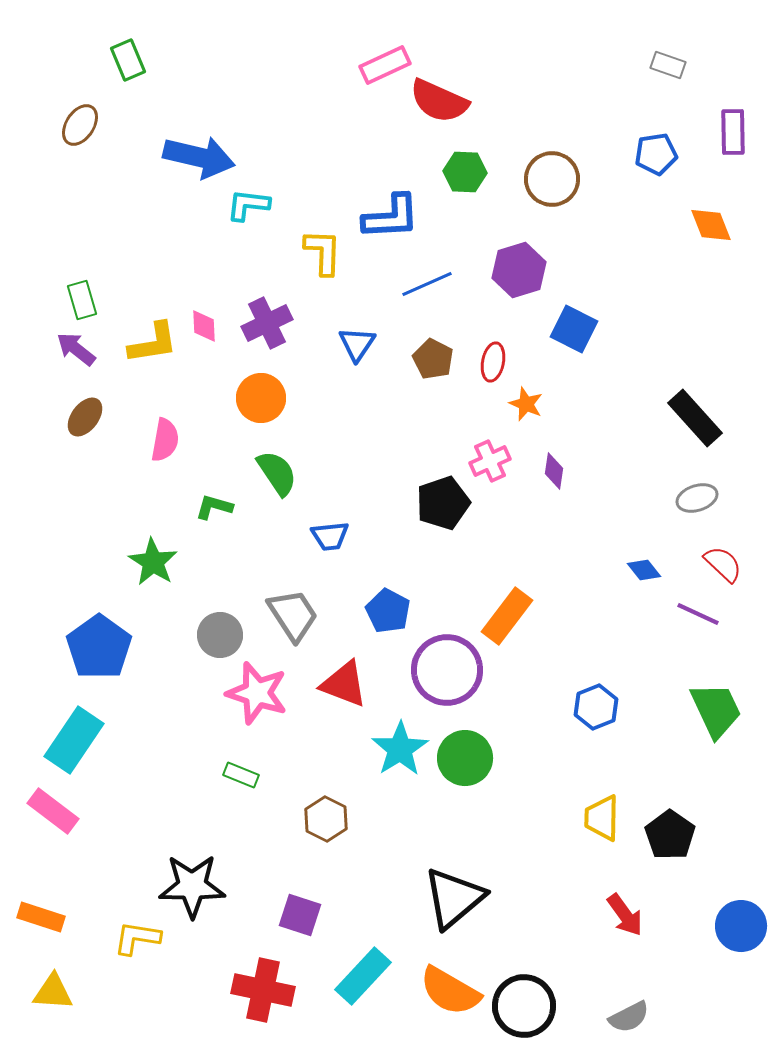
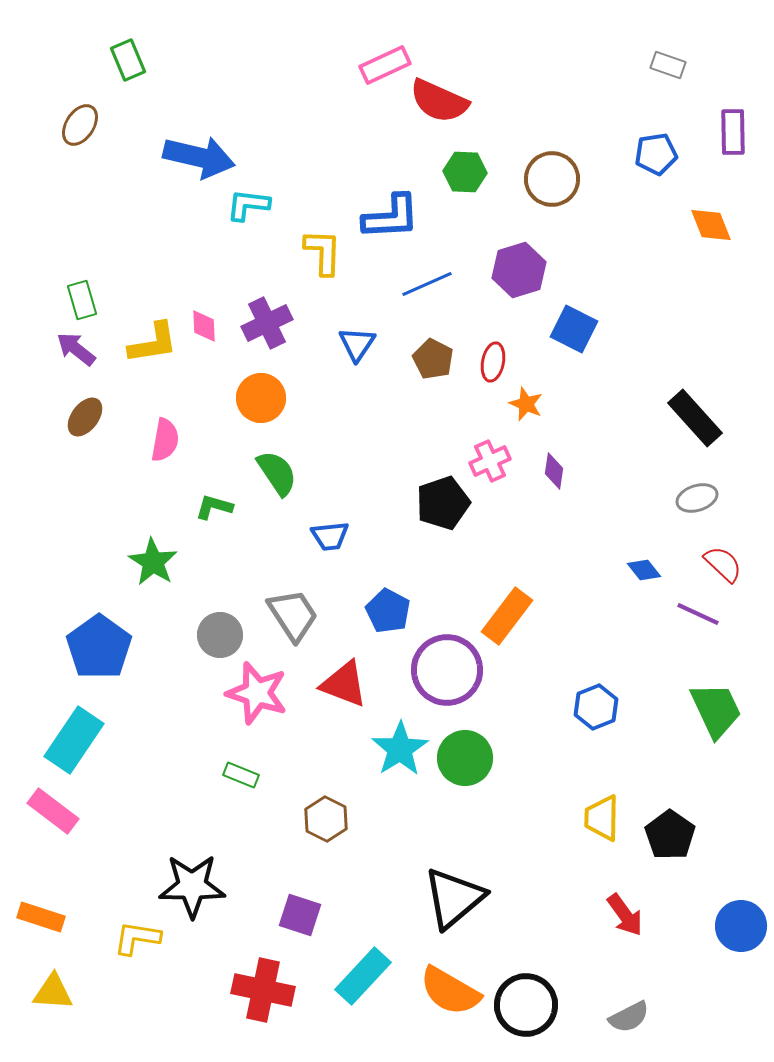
black circle at (524, 1006): moved 2 px right, 1 px up
